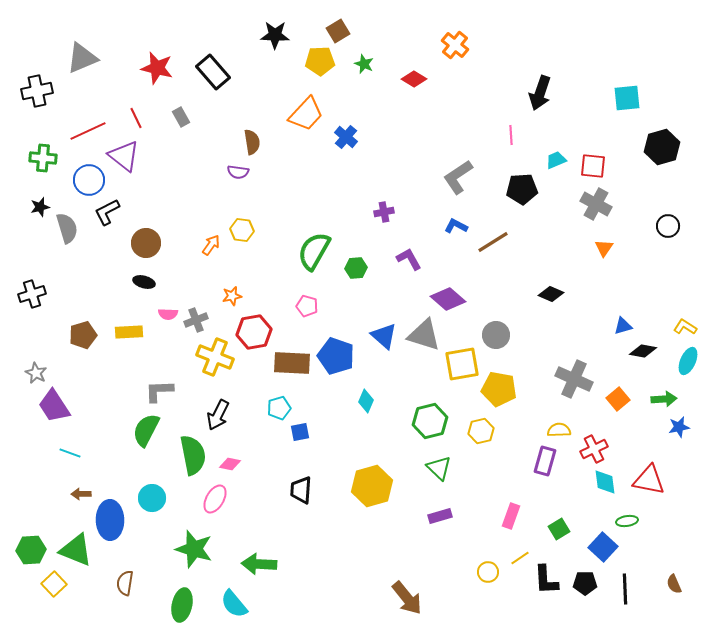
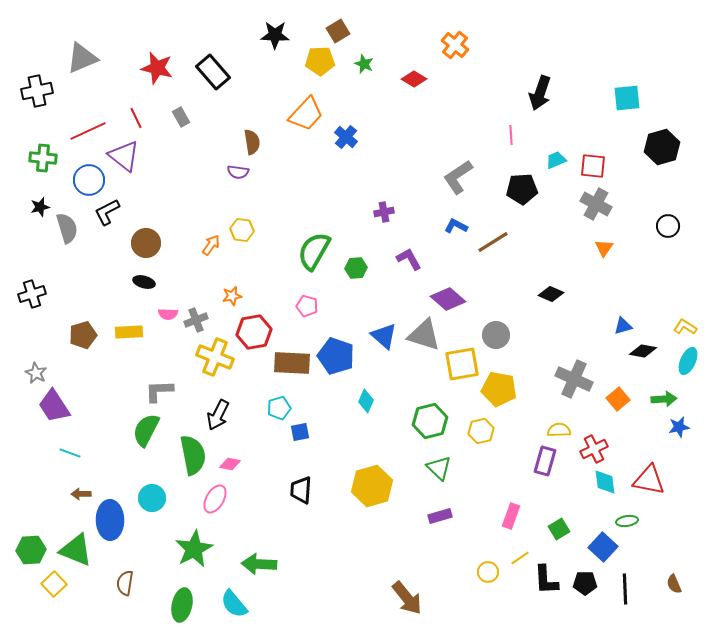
green star at (194, 549): rotated 27 degrees clockwise
